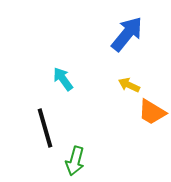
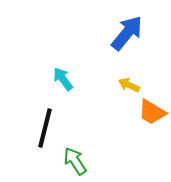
blue arrow: moved 1 px up
black line: rotated 30 degrees clockwise
green arrow: rotated 132 degrees clockwise
